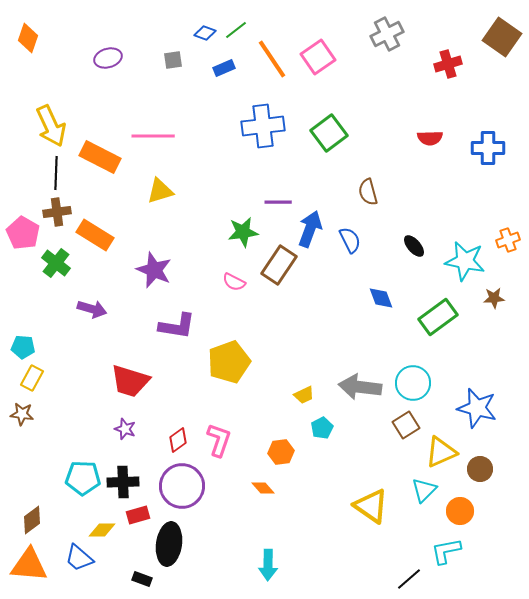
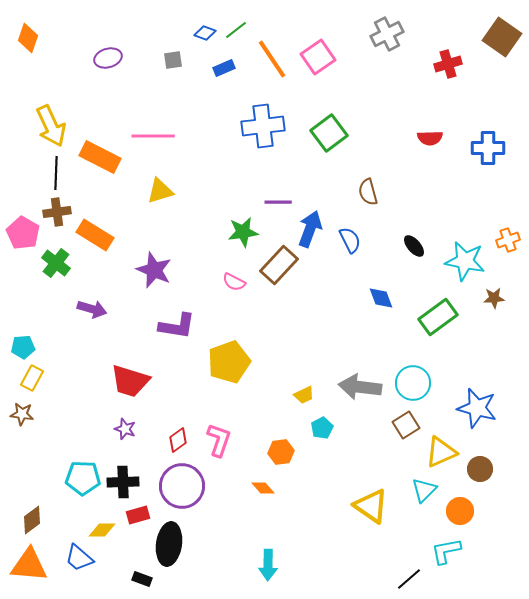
brown rectangle at (279, 265): rotated 9 degrees clockwise
cyan pentagon at (23, 347): rotated 10 degrees counterclockwise
